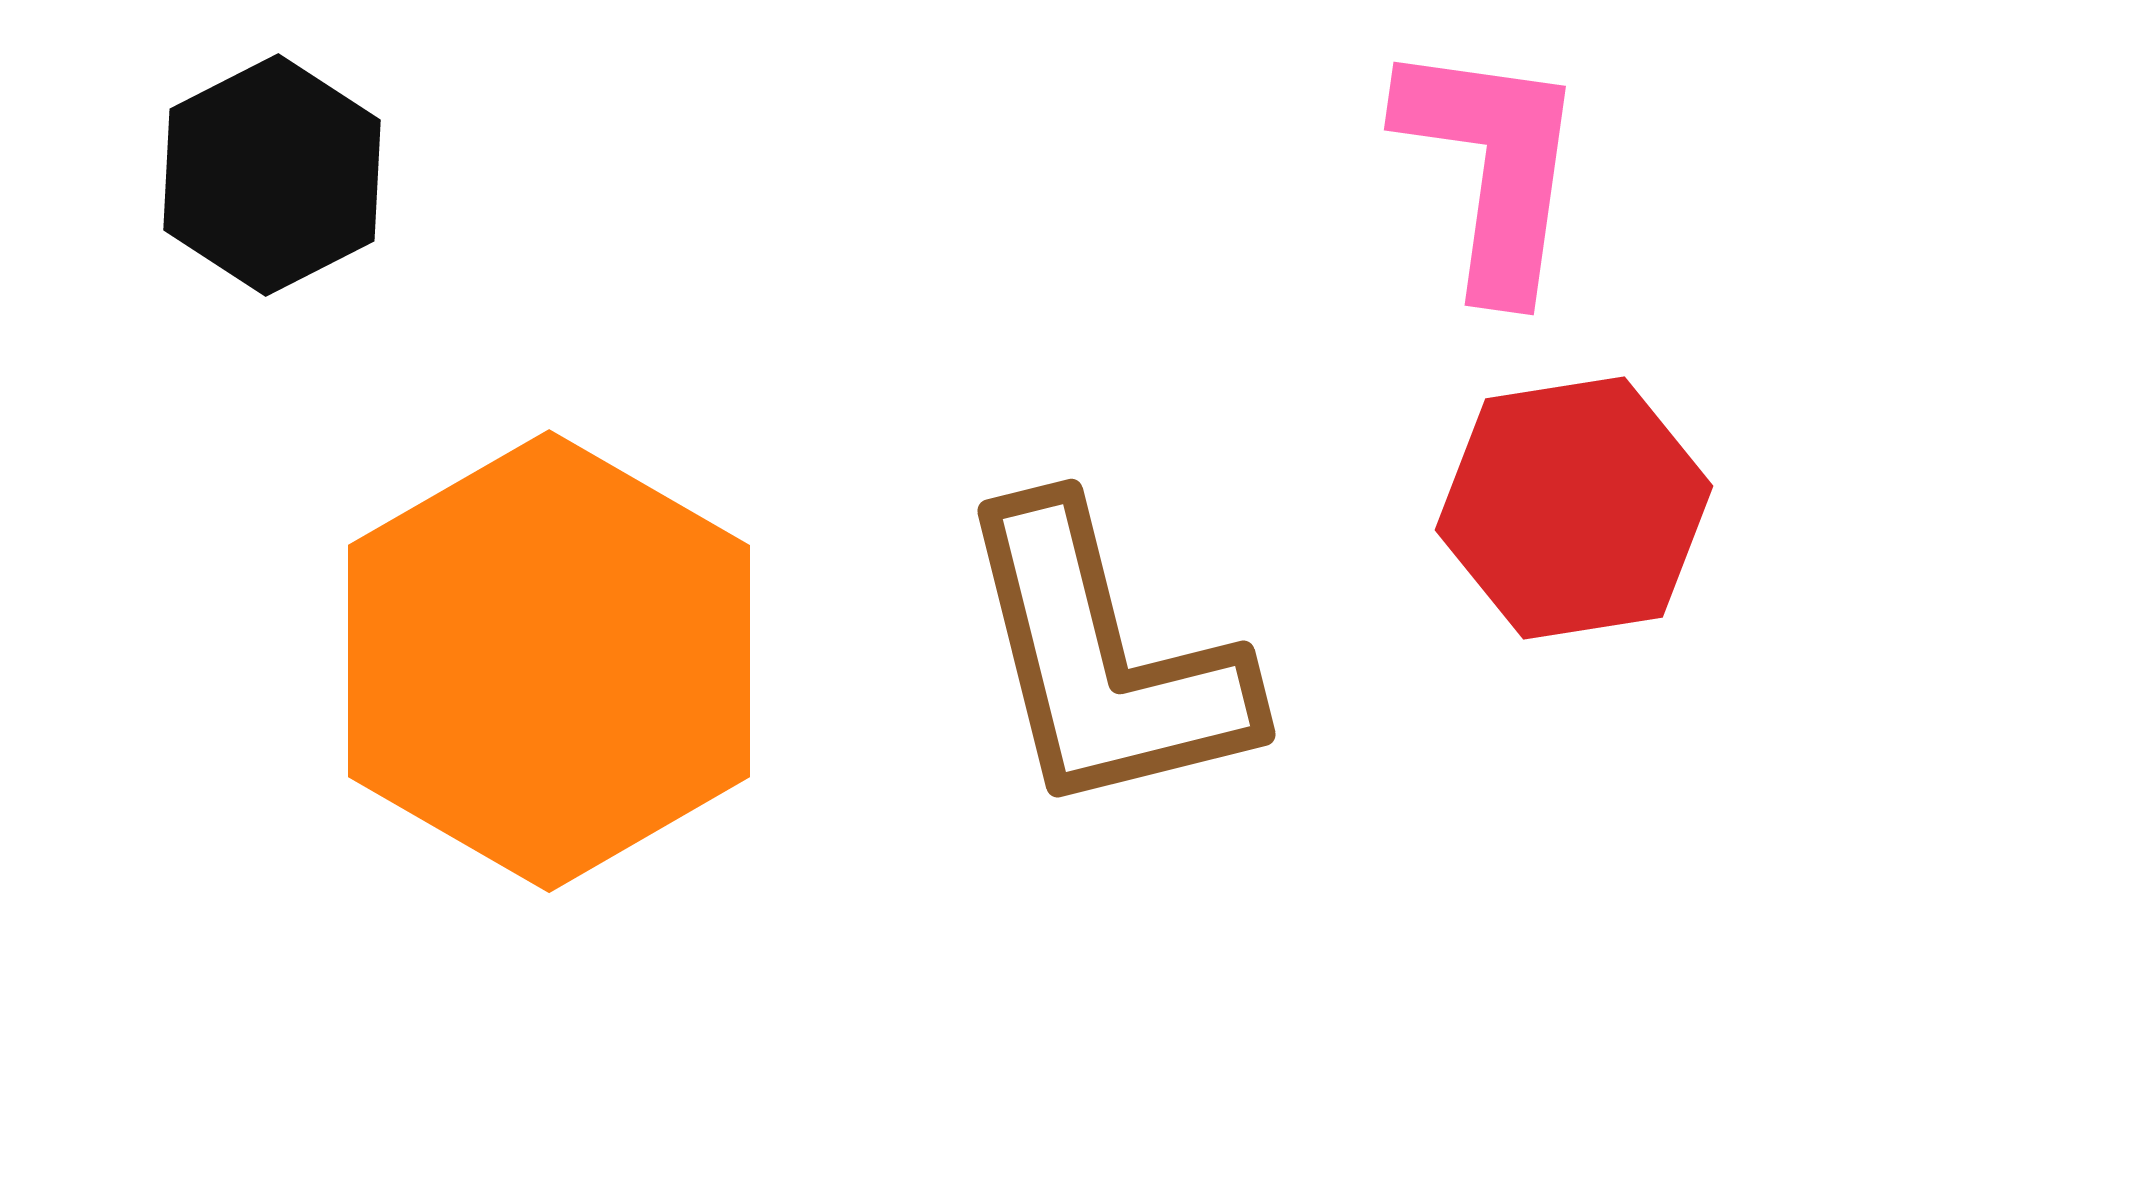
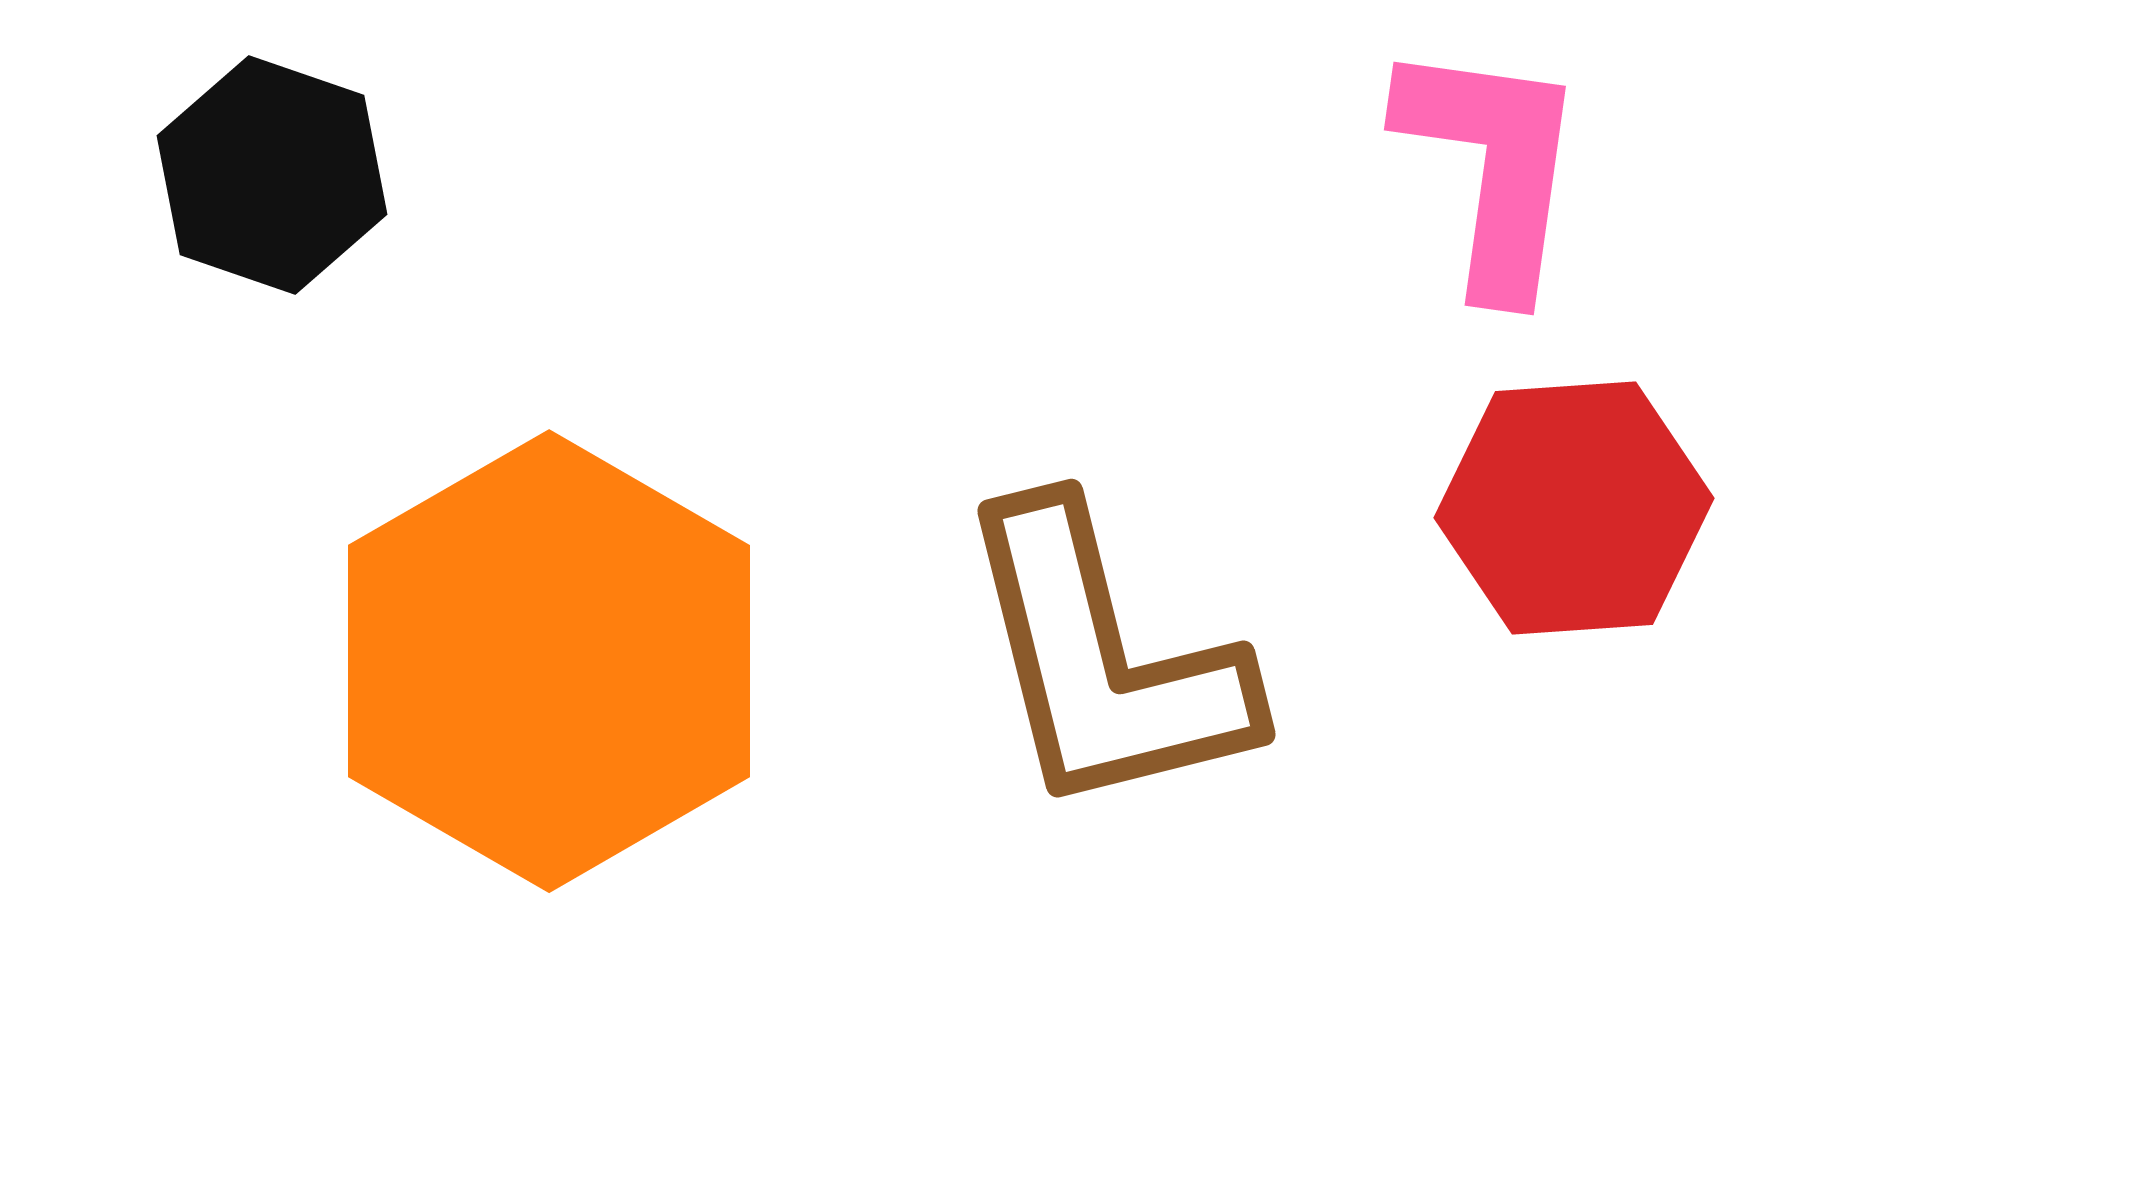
black hexagon: rotated 14 degrees counterclockwise
red hexagon: rotated 5 degrees clockwise
